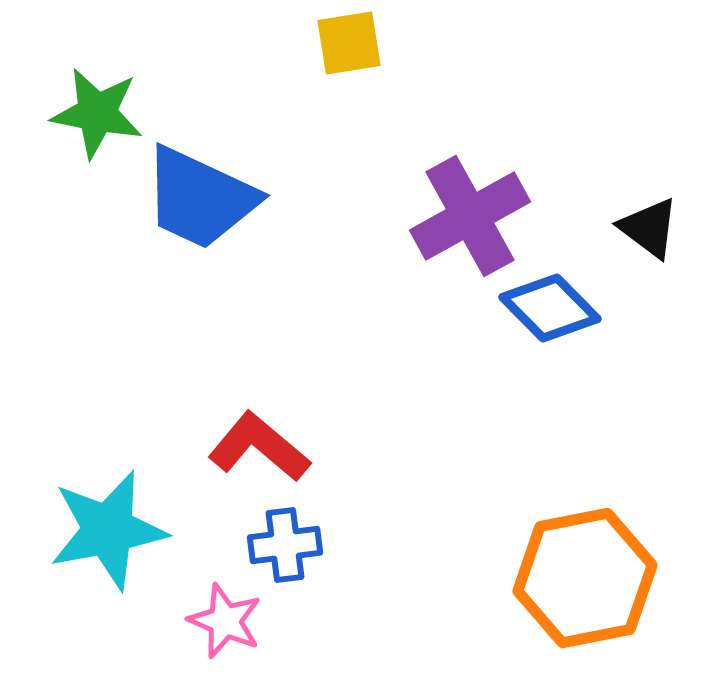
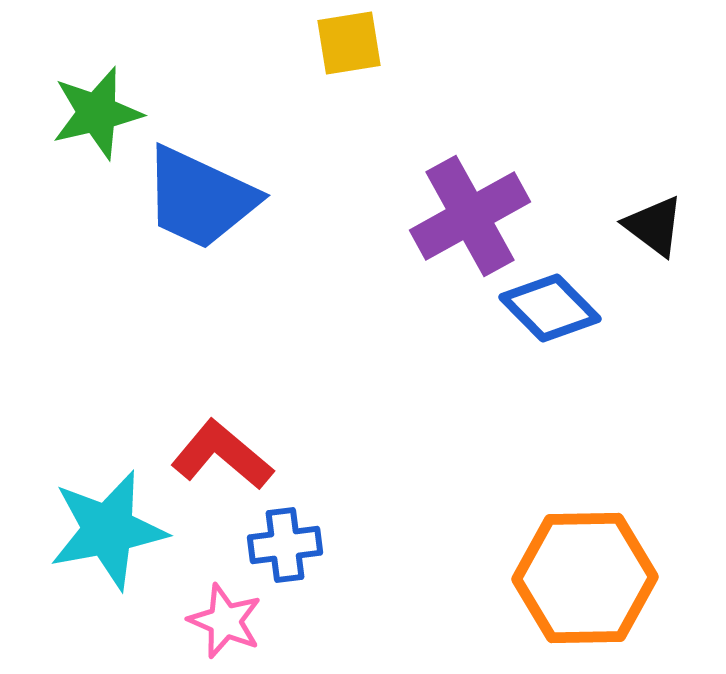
green star: rotated 24 degrees counterclockwise
black triangle: moved 5 px right, 2 px up
red L-shape: moved 37 px left, 8 px down
orange hexagon: rotated 10 degrees clockwise
